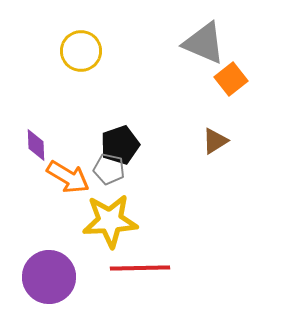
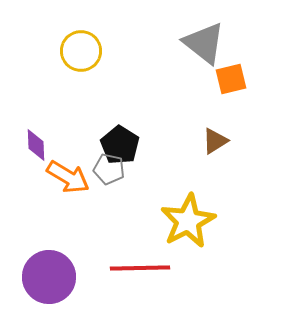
gray triangle: rotated 15 degrees clockwise
orange square: rotated 24 degrees clockwise
black pentagon: rotated 21 degrees counterclockwise
yellow star: moved 78 px right; rotated 24 degrees counterclockwise
